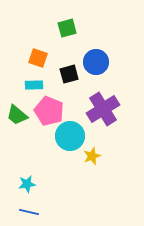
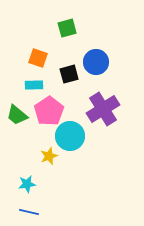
pink pentagon: rotated 16 degrees clockwise
yellow star: moved 43 px left
